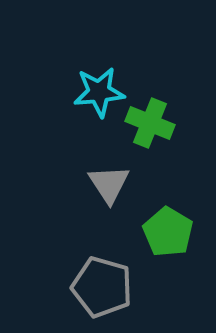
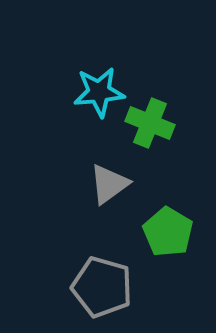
gray triangle: rotated 27 degrees clockwise
